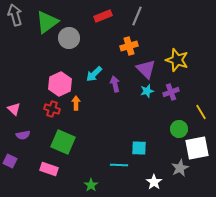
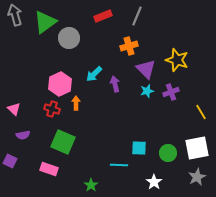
green triangle: moved 2 px left
green circle: moved 11 px left, 24 px down
gray star: moved 17 px right, 9 px down
